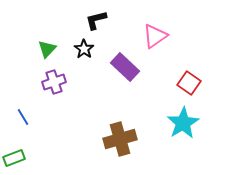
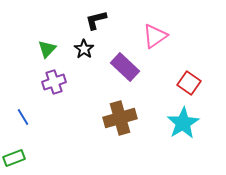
brown cross: moved 21 px up
